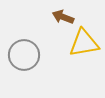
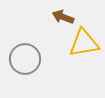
gray circle: moved 1 px right, 4 px down
